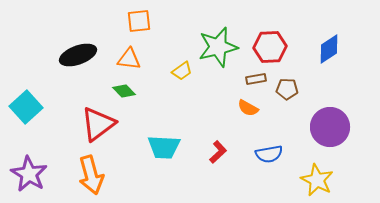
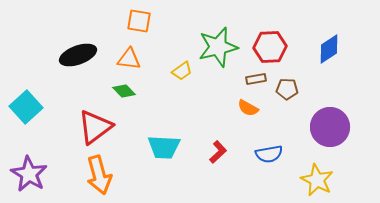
orange square: rotated 15 degrees clockwise
red triangle: moved 3 px left, 3 px down
orange arrow: moved 8 px right
